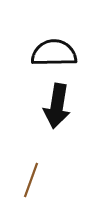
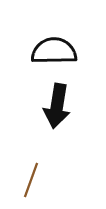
black semicircle: moved 2 px up
